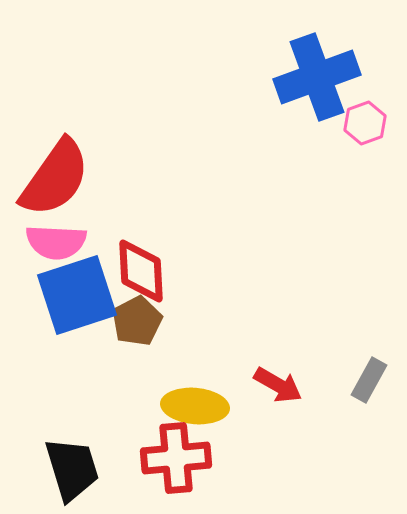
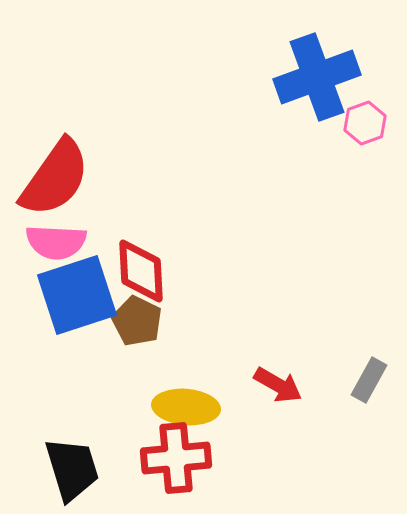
brown pentagon: rotated 18 degrees counterclockwise
yellow ellipse: moved 9 px left, 1 px down
